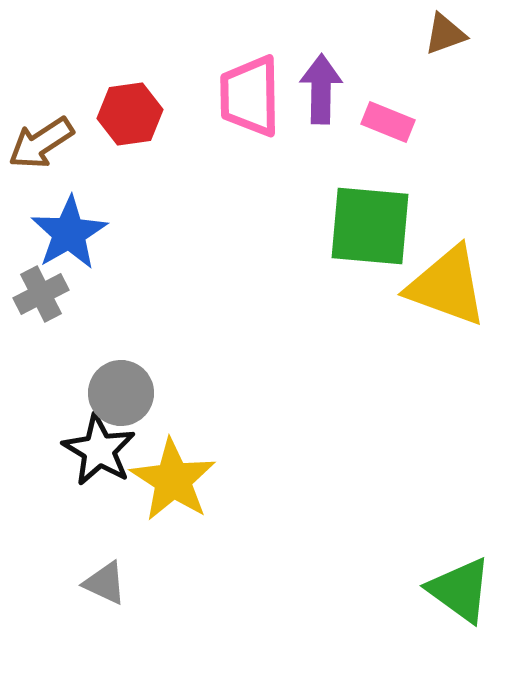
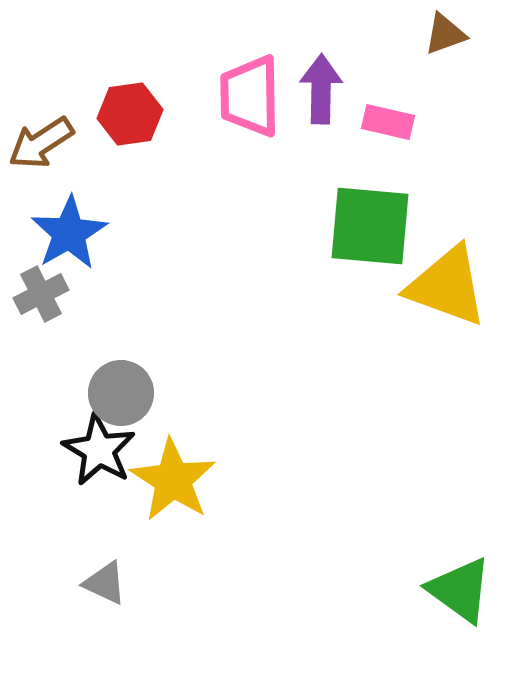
pink rectangle: rotated 9 degrees counterclockwise
